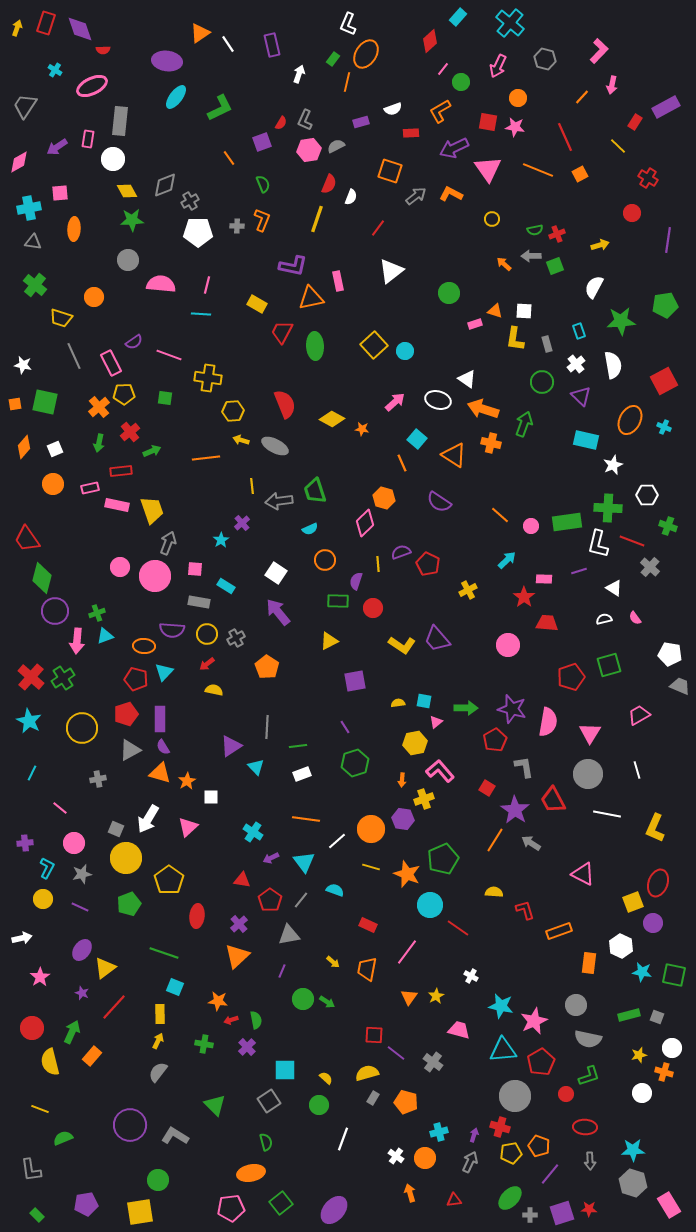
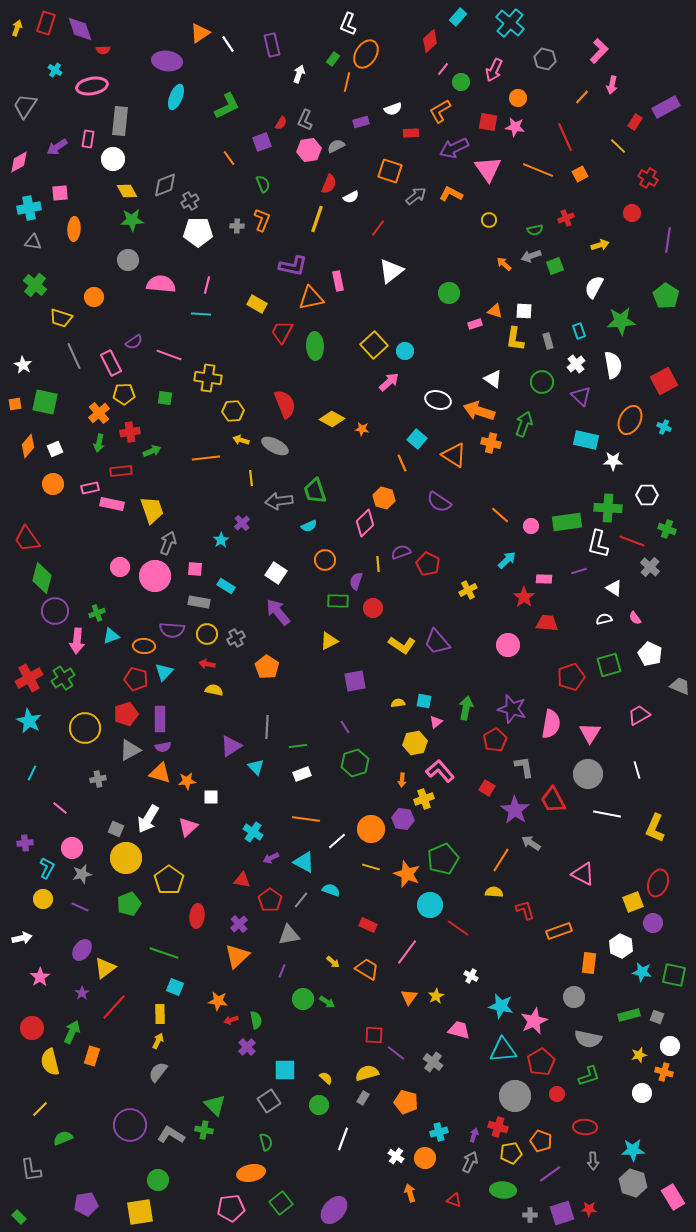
pink arrow at (498, 66): moved 4 px left, 4 px down
pink ellipse at (92, 86): rotated 16 degrees clockwise
cyan ellipse at (176, 97): rotated 15 degrees counterclockwise
green L-shape at (220, 108): moved 7 px right, 2 px up
white semicircle at (351, 197): rotated 42 degrees clockwise
yellow circle at (492, 219): moved 3 px left, 1 px down
red cross at (557, 234): moved 9 px right, 16 px up
gray arrow at (531, 256): rotated 18 degrees counterclockwise
green pentagon at (665, 305): moved 1 px right, 9 px up; rotated 30 degrees counterclockwise
gray rectangle at (547, 344): moved 1 px right, 3 px up
white star at (23, 365): rotated 18 degrees clockwise
white triangle at (467, 379): moved 26 px right
pink arrow at (395, 402): moved 6 px left, 20 px up
orange cross at (99, 407): moved 6 px down
orange arrow at (483, 409): moved 4 px left, 2 px down
red cross at (130, 432): rotated 30 degrees clockwise
orange diamond at (24, 447): moved 4 px right, 1 px up
white star at (613, 465): moved 4 px up; rotated 24 degrees clockwise
yellow line at (252, 486): moved 1 px left, 8 px up
pink rectangle at (117, 505): moved 5 px left, 1 px up
green cross at (668, 526): moved 1 px left, 3 px down
cyan semicircle at (310, 529): moved 1 px left, 3 px up
cyan triangle at (105, 636): moved 6 px right
purple trapezoid at (437, 639): moved 3 px down
white pentagon at (670, 654): moved 20 px left; rotated 15 degrees clockwise
red arrow at (207, 664): rotated 49 degrees clockwise
red cross at (31, 677): moved 2 px left, 1 px down; rotated 20 degrees clockwise
green arrow at (466, 708): rotated 80 degrees counterclockwise
pink semicircle at (548, 722): moved 3 px right, 2 px down
yellow circle at (82, 728): moved 3 px right
purple semicircle at (163, 747): rotated 70 degrees counterclockwise
orange star at (187, 781): rotated 24 degrees clockwise
orange line at (495, 840): moved 6 px right, 20 px down
pink circle at (74, 843): moved 2 px left, 5 px down
cyan triangle at (304, 862): rotated 25 degrees counterclockwise
cyan semicircle at (335, 890): moved 4 px left
orange trapezoid at (367, 969): rotated 110 degrees clockwise
purple star at (82, 993): rotated 16 degrees clockwise
gray circle at (576, 1005): moved 2 px left, 8 px up
green cross at (204, 1044): moved 86 px down
white circle at (672, 1048): moved 2 px left, 2 px up
orange rectangle at (92, 1056): rotated 24 degrees counterclockwise
red circle at (566, 1094): moved 9 px left
gray rectangle at (373, 1098): moved 10 px left
yellow line at (40, 1109): rotated 66 degrees counterclockwise
red cross at (500, 1127): moved 2 px left
gray L-shape at (175, 1136): moved 4 px left, 1 px up
orange pentagon at (539, 1146): moved 2 px right, 5 px up
gray arrow at (590, 1161): moved 3 px right
purple line at (550, 1174): rotated 15 degrees clockwise
green ellipse at (510, 1198): moved 7 px left, 8 px up; rotated 50 degrees clockwise
red triangle at (454, 1200): rotated 28 degrees clockwise
pink rectangle at (669, 1205): moved 4 px right, 8 px up
green rectangle at (37, 1215): moved 18 px left, 2 px down
